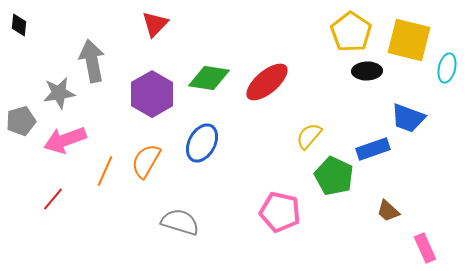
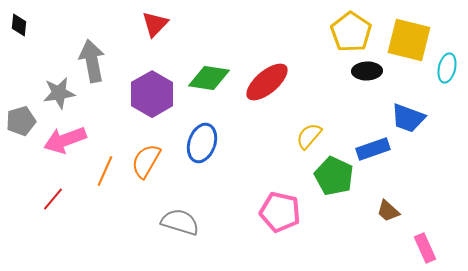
blue ellipse: rotated 9 degrees counterclockwise
